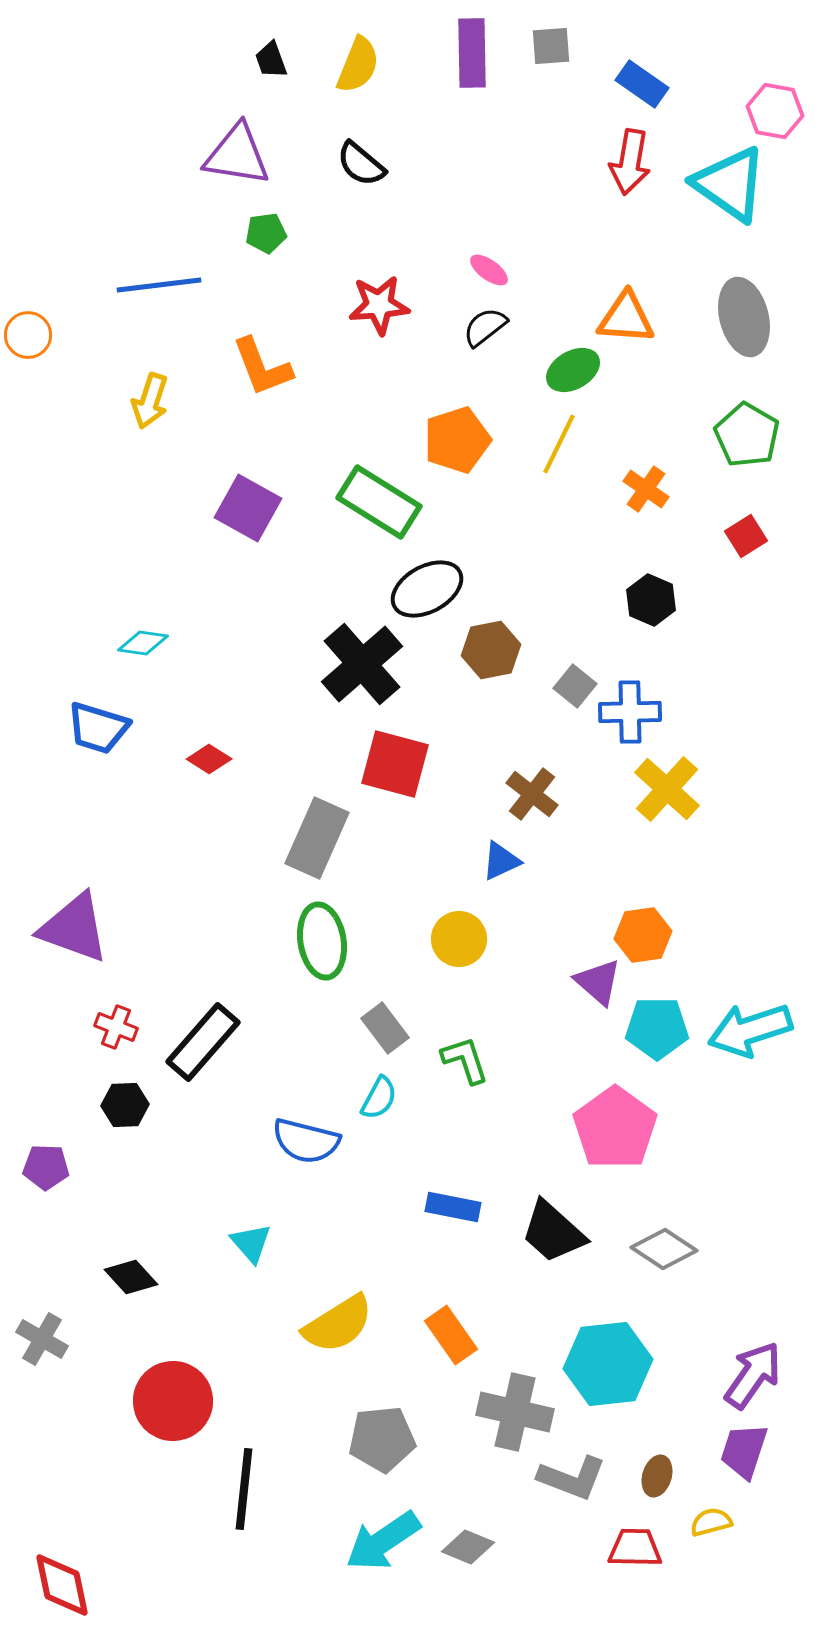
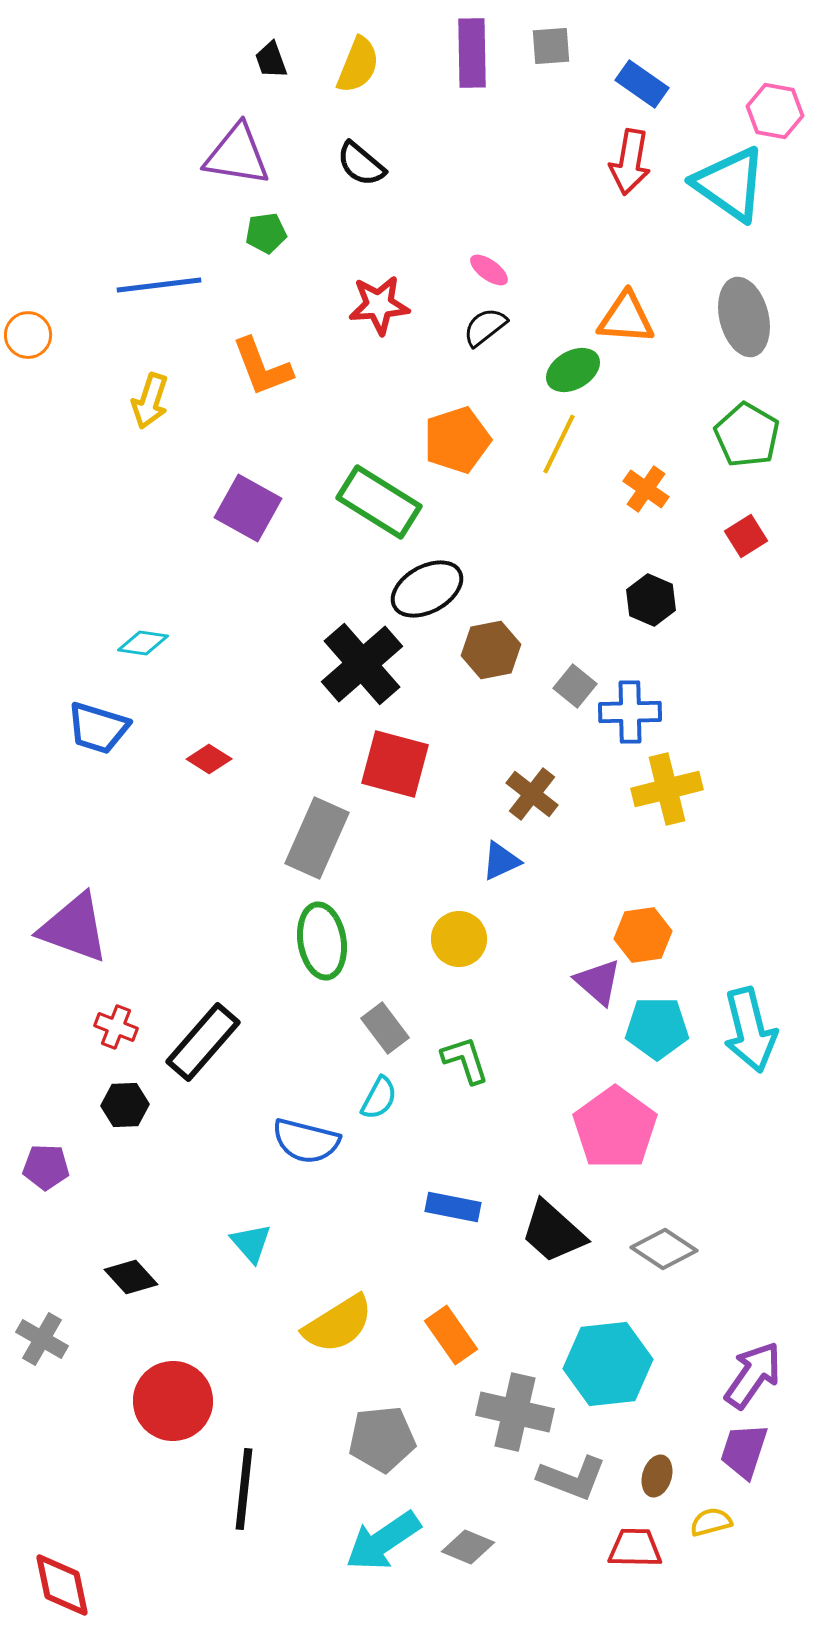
yellow cross at (667, 789): rotated 34 degrees clockwise
cyan arrow at (750, 1030): rotated 86 degrees counterclockwise
